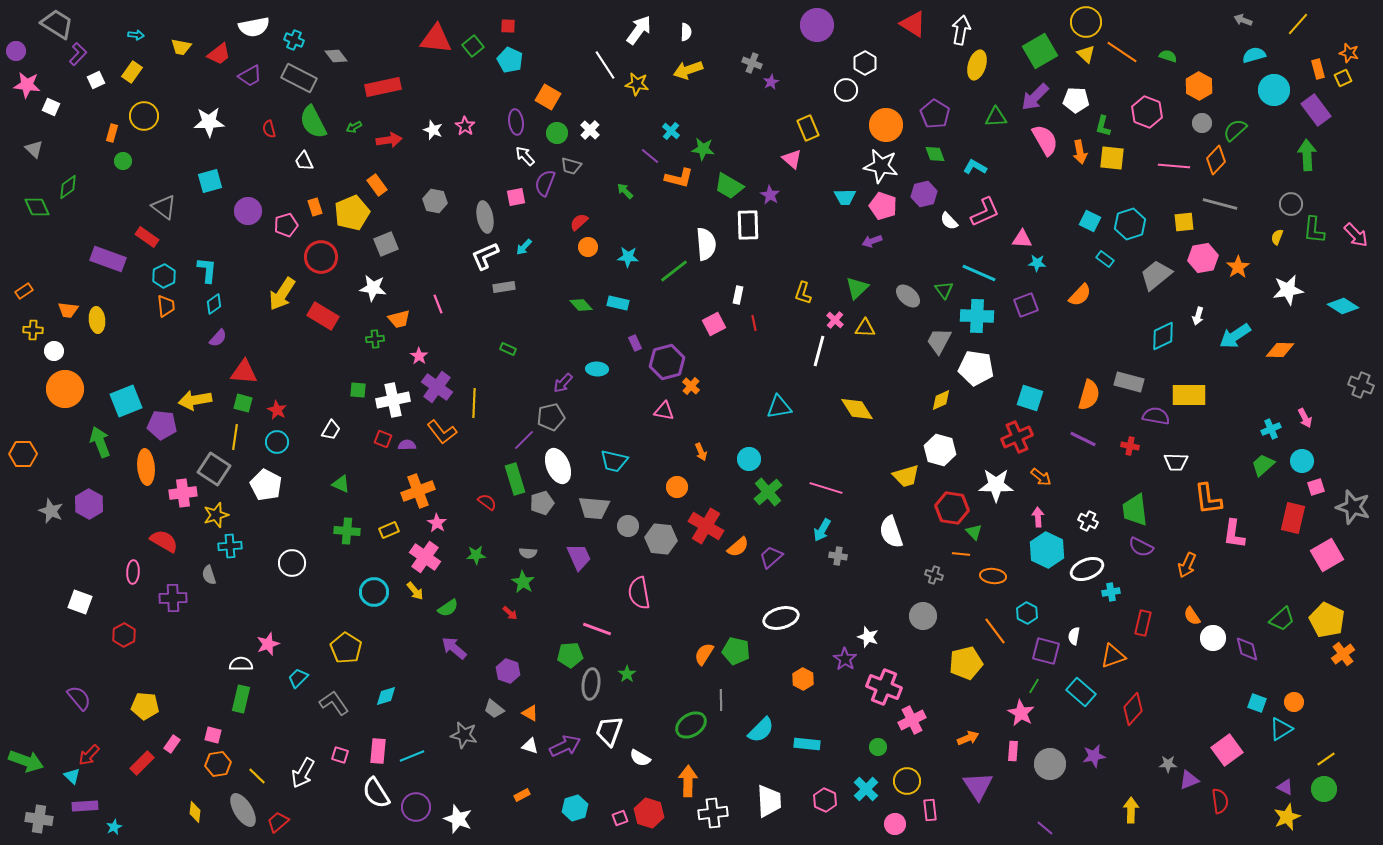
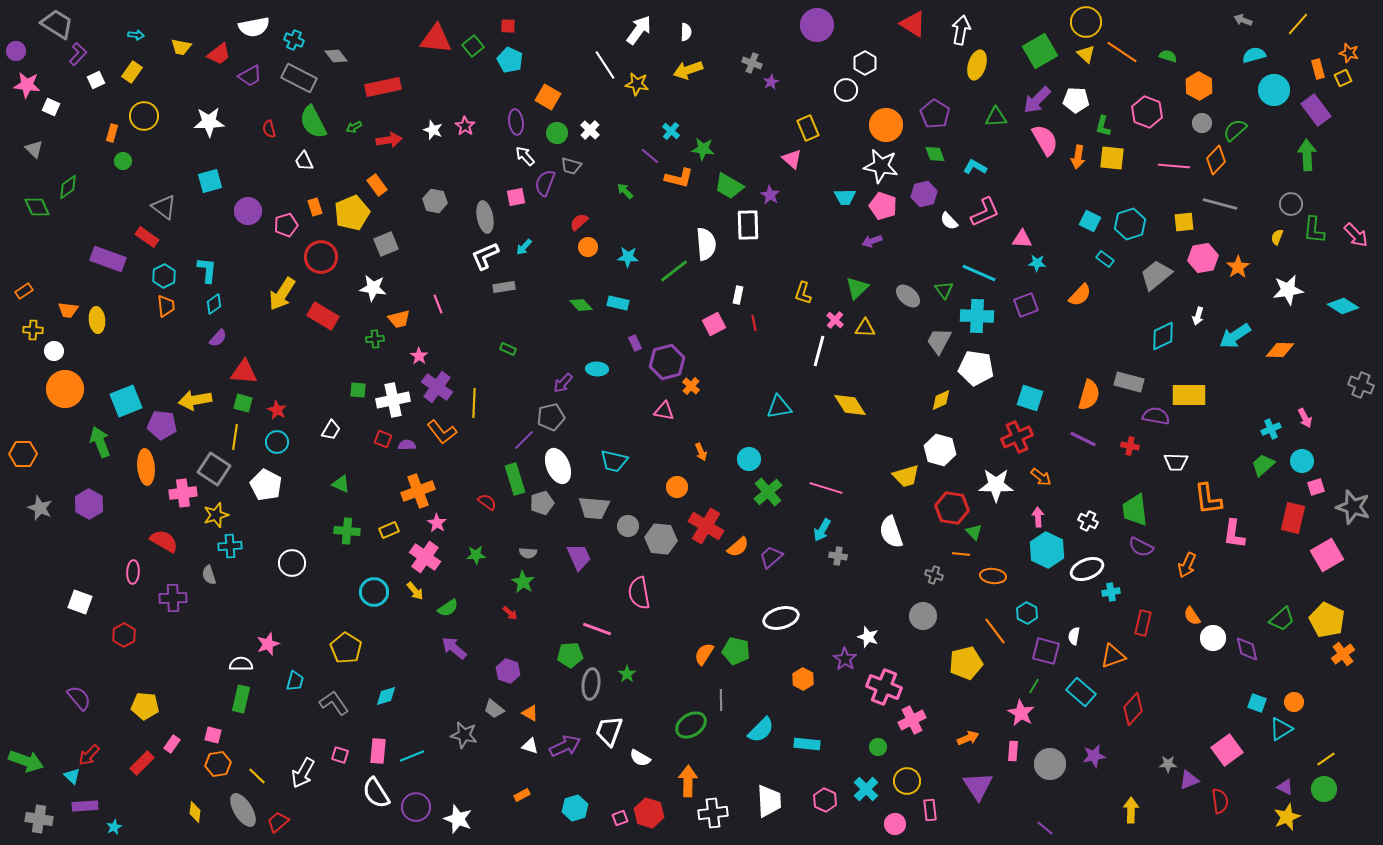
purple arrow at (1035, 97): moved 2 px right, 3 px down
orange arrow at (1080, 152): moved 2 px left, 5 px down; rotated 20 degrees clockwise
yellow diamond at (857, 409): moved 7 px left, 4 px up
gray star at (51, 511): moved 11 px left, 3 px up
cyan trapezoid at (298, 678): moved 3 px left, 3 px down; rotated 150 degrees clockwise
